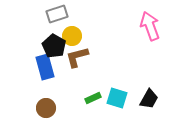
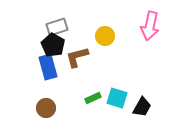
gray rectangle: moved 13 px down
pink arrow: rotated 148 degrees counterclockwise
yellow circle: moved 33 px right
black pentagon: moved 1 px left, 1 px up
blue rectangle: moved 3 px right
black trapezoid: moved 7 px left, 8 px down
